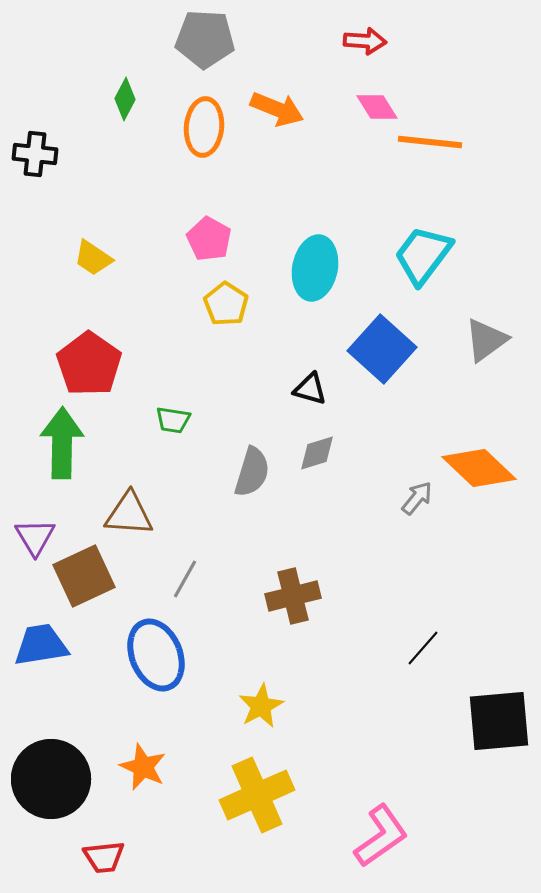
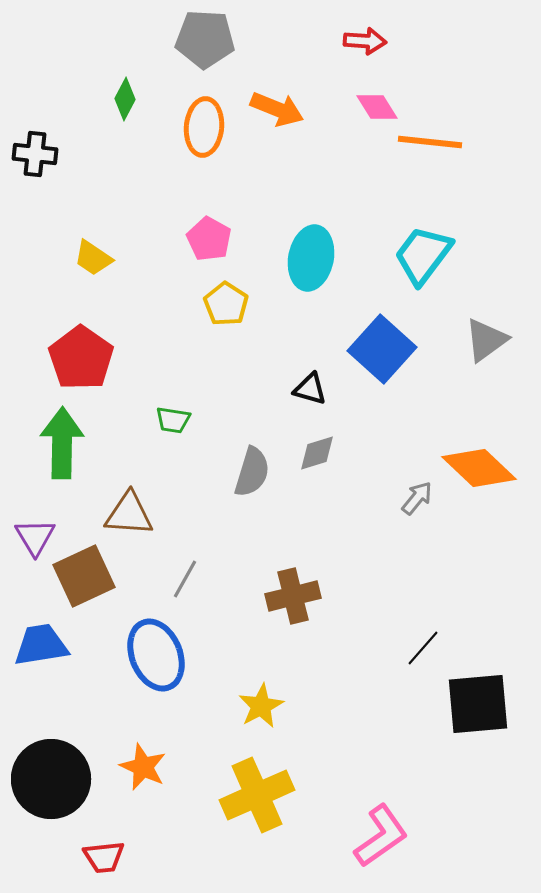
cyan ellipse: moved 4 px left, 10 px up
red pentagon: moved 8 px left, 6 px up
black square: moved 21 px left, 17 px up
